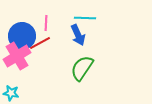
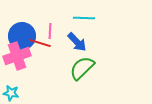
cyan line: moved 1 px left
pink line: moved 4 px right, 8 px down
blue arrow: moved 1 px left, 7 px down; rotated 20 degrees counterclockwise
red line: rotated 45 degrees clockwise
pink cross: rotated 12 degrees clockwise
green semicircle: rotated 12 degrees clockwise
